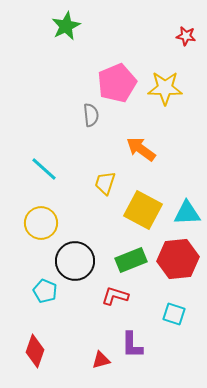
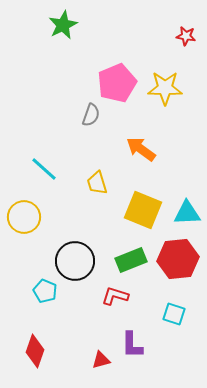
green star: moved 3 px left, 1 px up
gray semicircle: rotated 25 degrees clockwise
yellow trapezoid: moved 8 px left; rotated 35 degrees counterclockwise
yellow square: rotated 6 degrees counterclockwise
yellow circle: moved 17 px left, 6 px up
